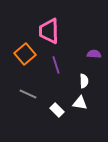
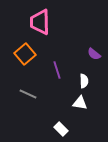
pink trapezoid: moved 9 px left, 9 px up
purple semicircle: rotated 144 degrees counterclockwise
purple line: moved 1 px right, 5 px down
white rectangle: moved 4 px right, 19 px down
